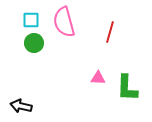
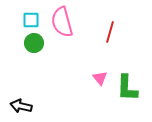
pink semicircle: moved 2 px left
pink triangle: moved 2 px right; rotated 49 degrees clockwise
